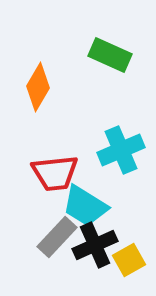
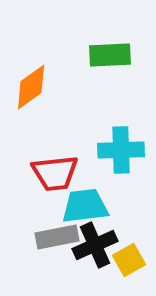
green rectangle: rotated 27 degrees counterclockwise
orange diamond: moved 7 px left; rotated 24 degrees clockwise
cyan cross: rotated 21 degrees clockwise
cyan trapezoid: rotated 141 degrees clockwise
gray rectangle: rotated 36 degrees clockwise
